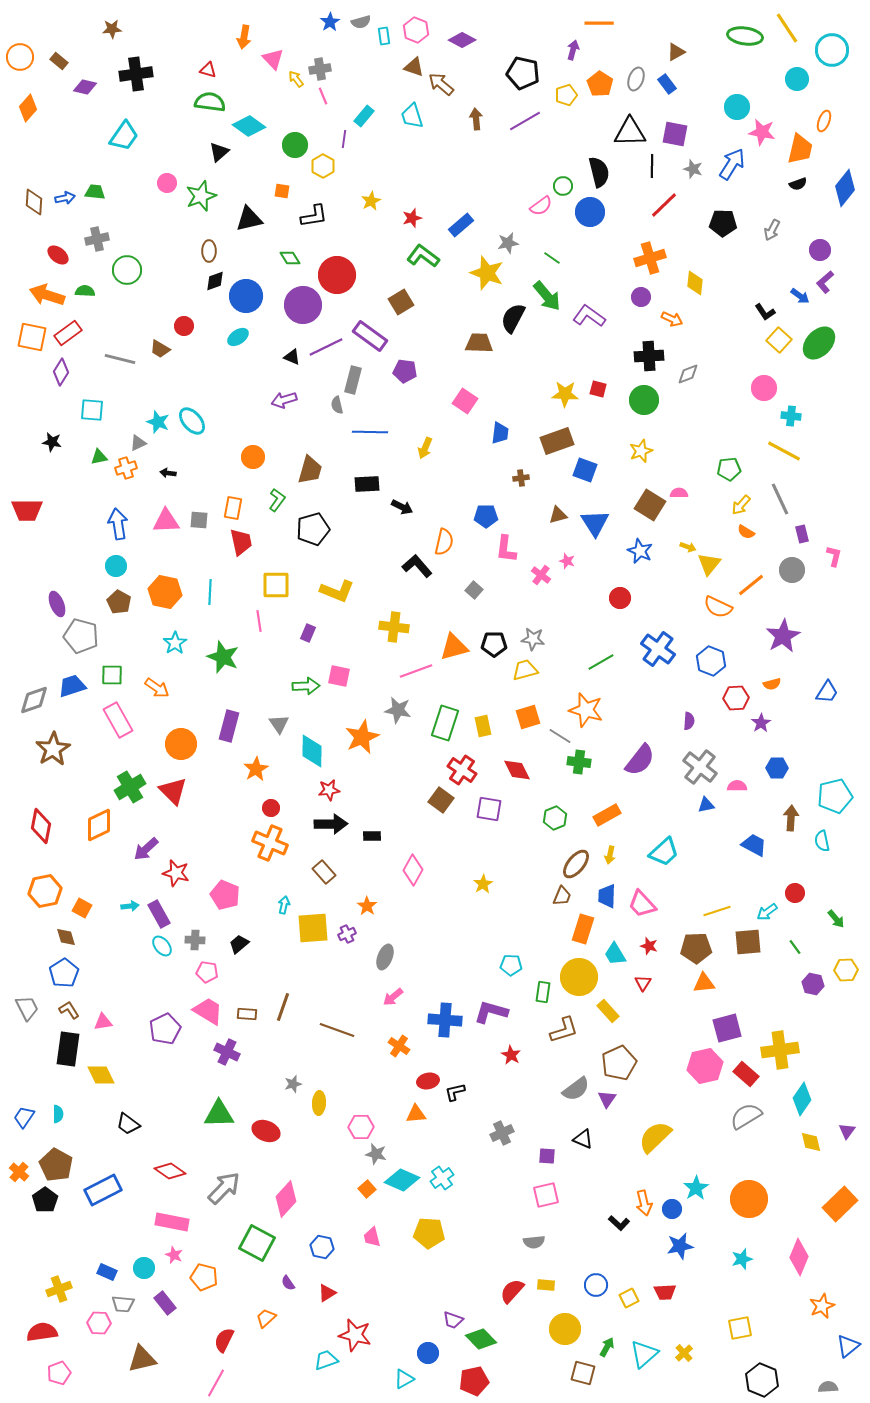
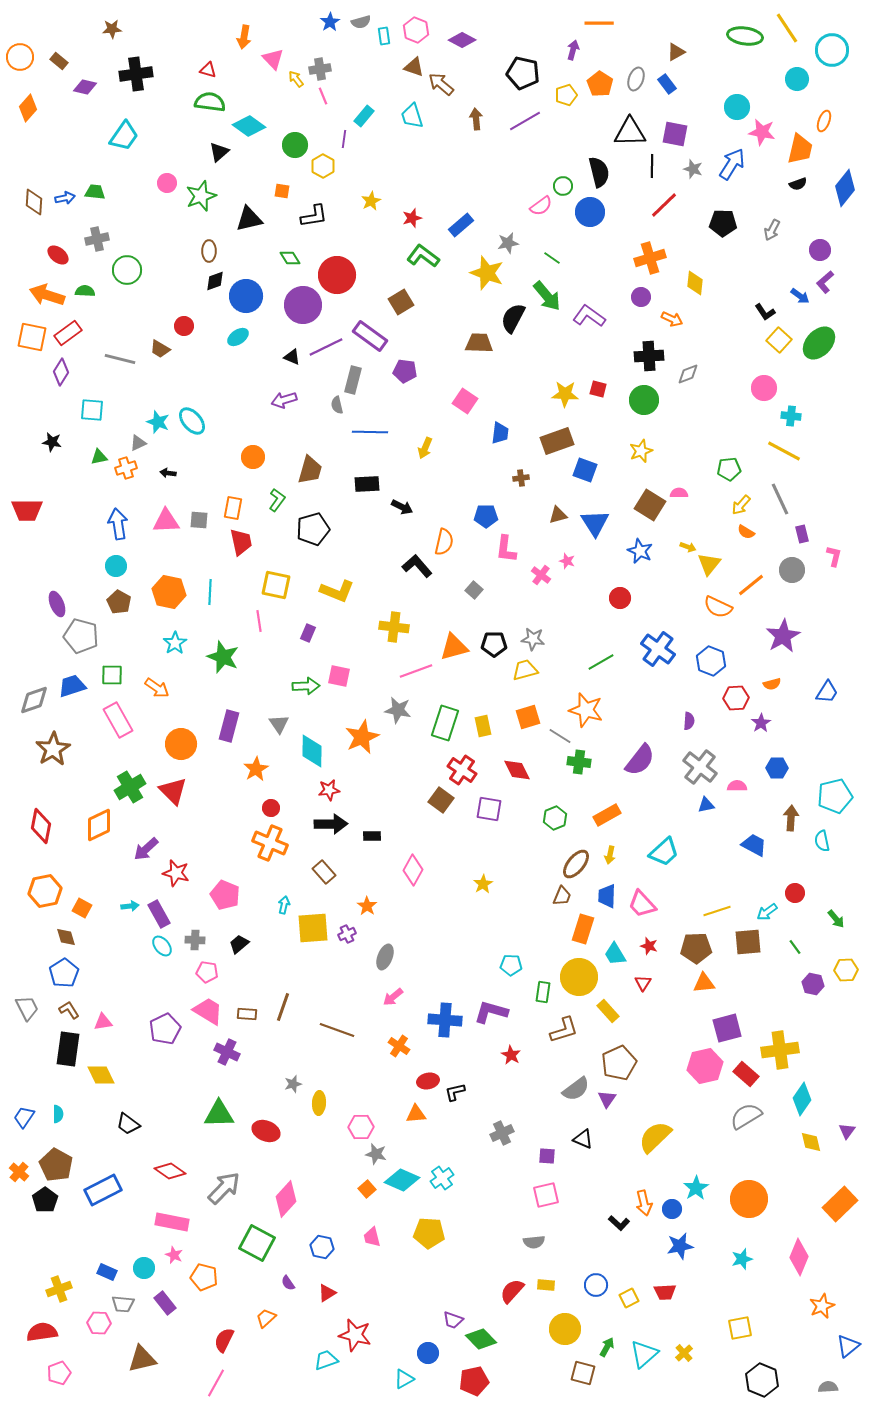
yellow square at (276, 585): rotated 12 degrees clockwise
orange hexagon at (165, 592): moved 4 px right
